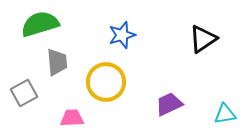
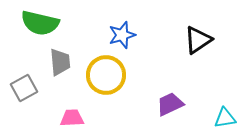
green semicircle: moved 1 px up; rotated 150 degrees counterclockwise
black triangle: moved 5 px left, 1 px down
gray trapezoid: moved 3 px right
yellow circle: moved 7 px up
gray square: moved 5 px up
purple trapezoid: moved 1 px right
cyan triangle: moved 4 px down
